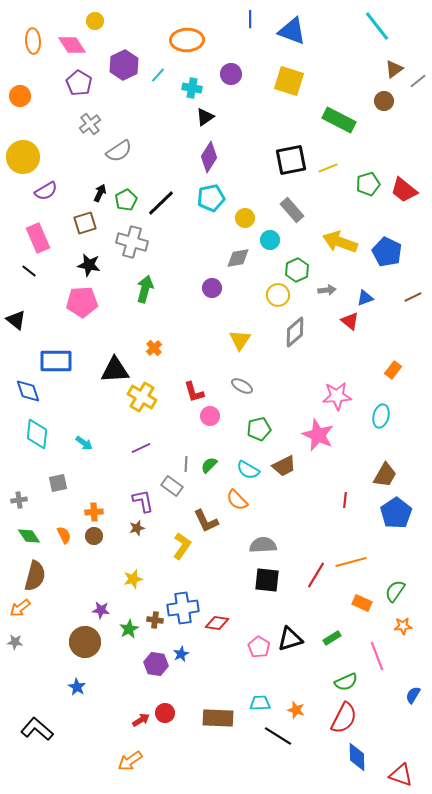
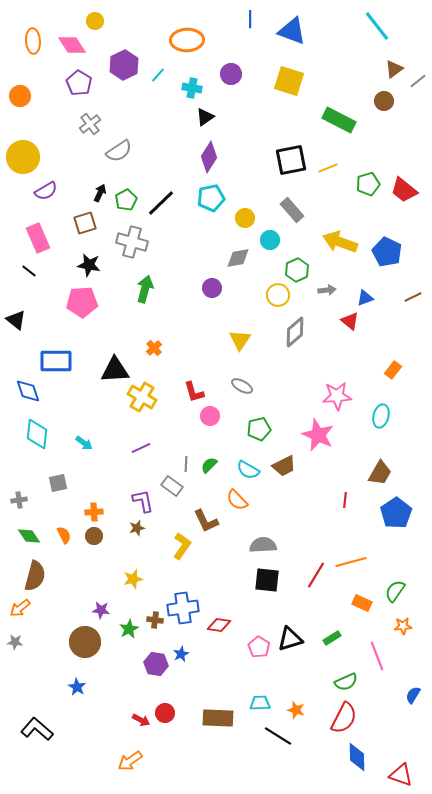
brown trapezoid at (385, 475): moved 5 px left, 2 px up
red diamond at (217, 623): moved 2 px right, 2 px down
red arrow at (141, 720): rotated 60 degrees clockwise
